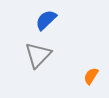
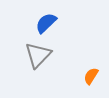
blue semicircle: moved 3 px down
